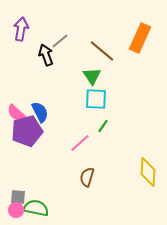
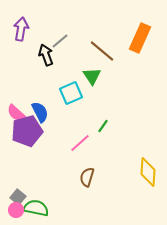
cyan square: moved 25 px left, 6 px up; rotated 25 degrees counterclockwise
gray square: rotated 35 degrees clockwise
